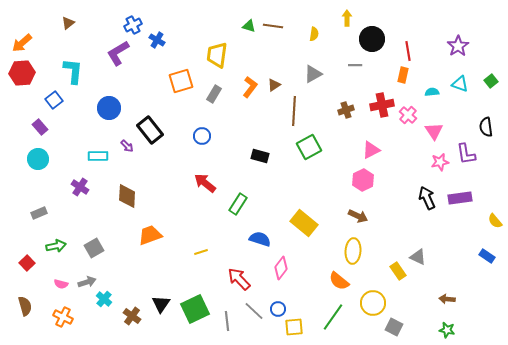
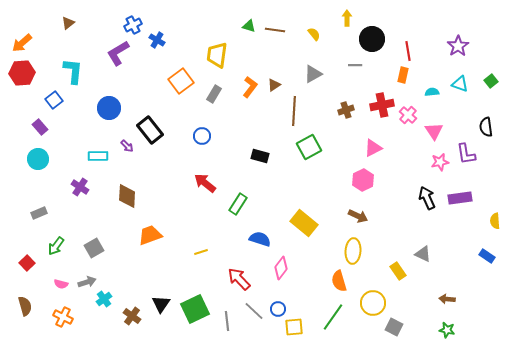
brown line at (273, 26): moved 2 px right, 4 px down
yellow semicircle at (314, 34): rotated 48 degrees counterclockwise
orange square at (181, 81): rotated 20 degrees counterclockwise
pink triangle at (371, 150): moved 2 px right, 2 px up
yellow semicircle at (495, 221): rotated 35 degrees clockwise
green arrow at (56, 246): rotated 138 degrees clockwise
gray triangle at (418, 257): moved 5 px right, 3 px up
orange semicircle at (339, 281): rotated 35 degrees clockwise
cyan cross at (104, 299): rotated 14 degrees clockwise
